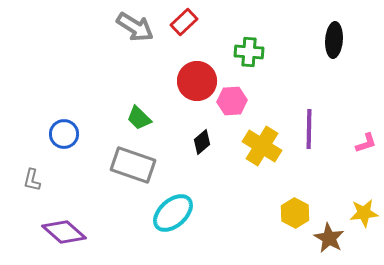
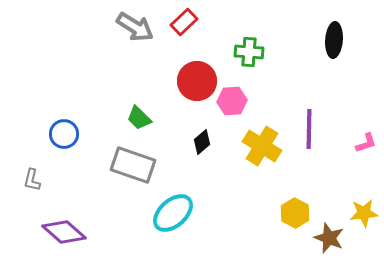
brown star: rotated 8 degrees counterclockwise
